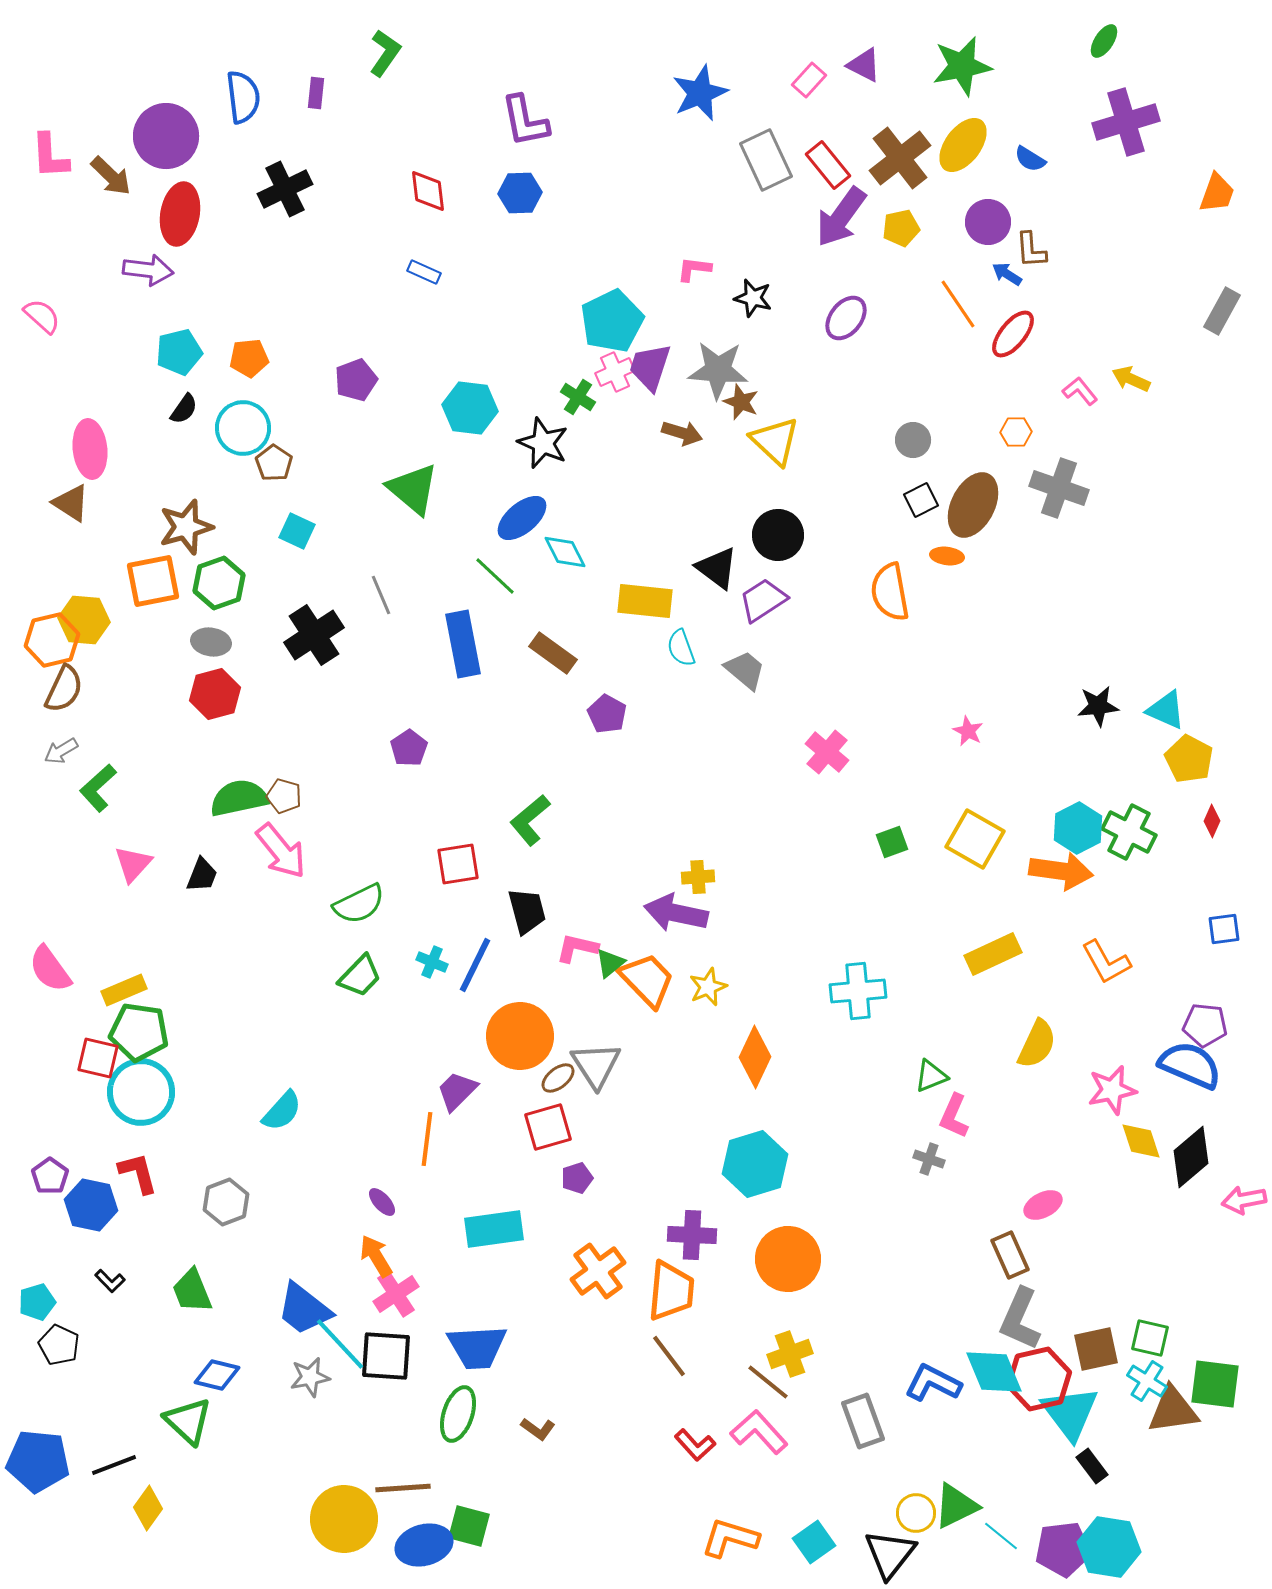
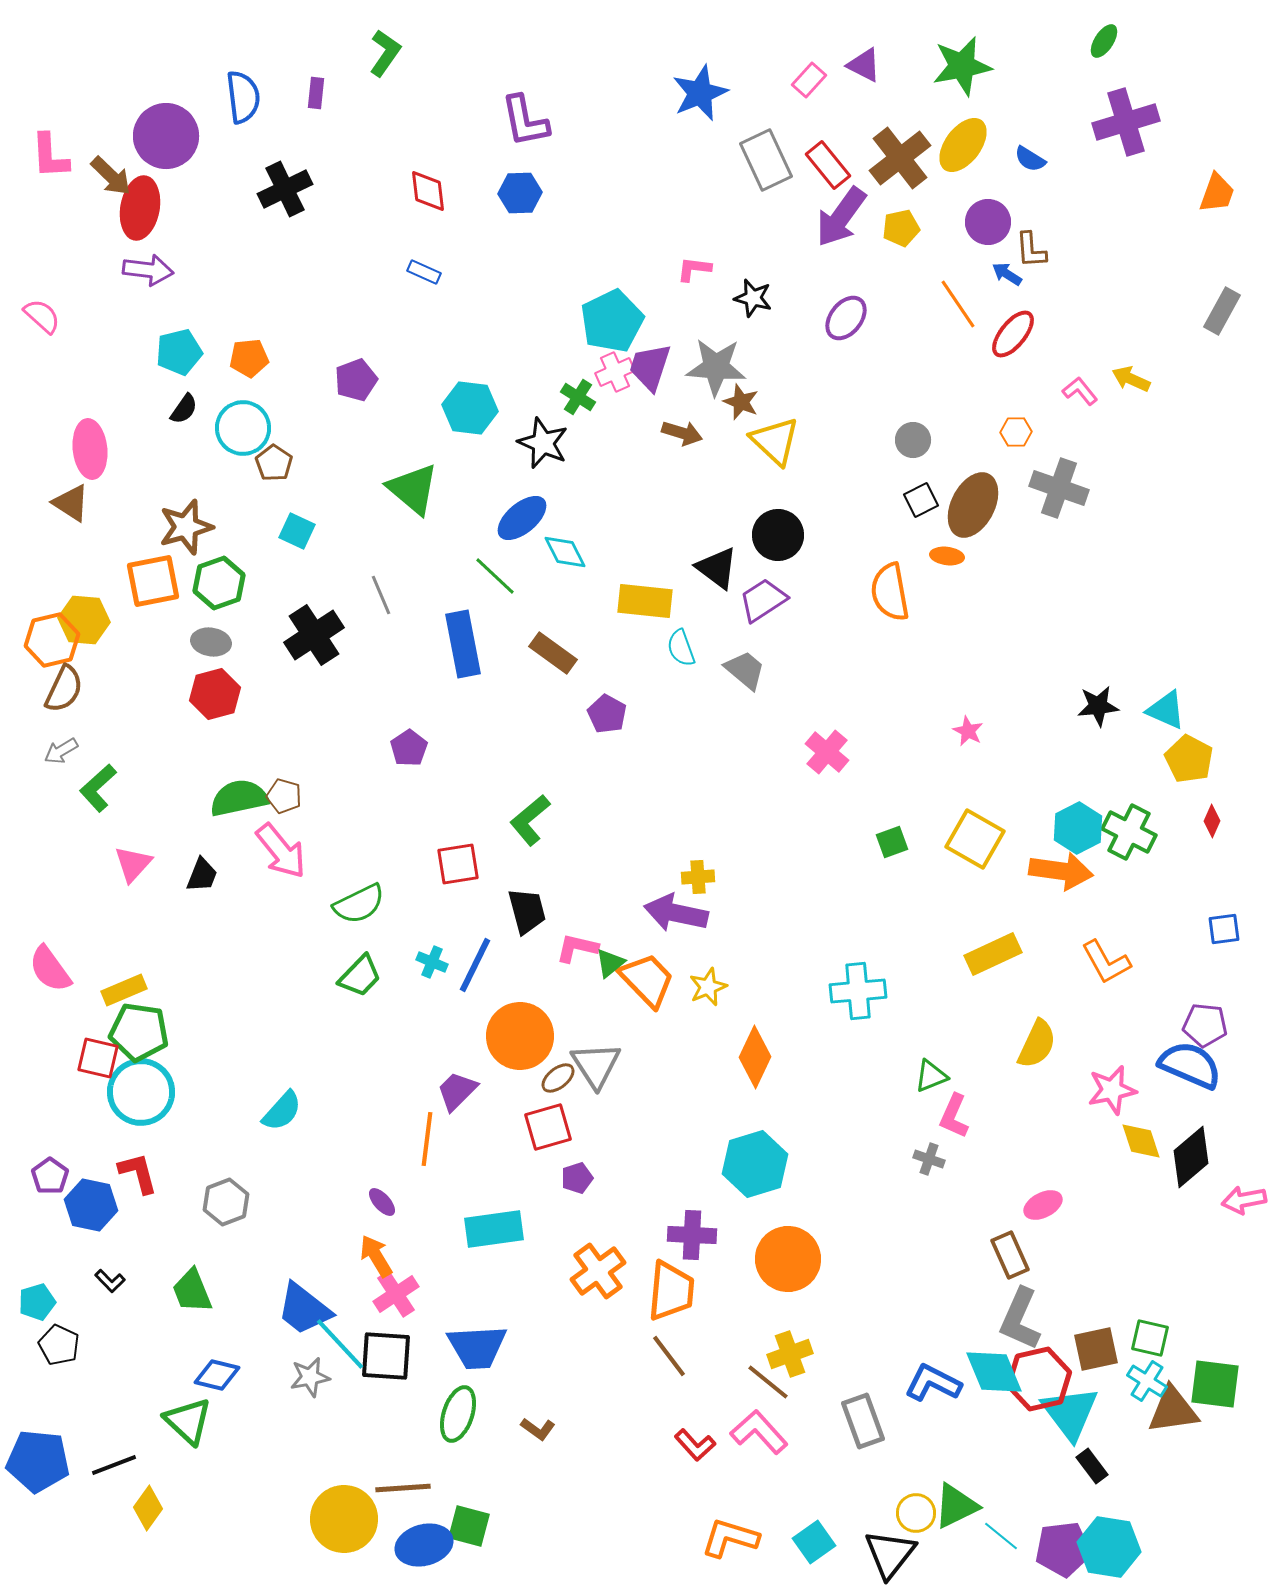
red ellipse at (180, 214): moved 40 px left, 6 px up
gray star at (718, 370): moved 2 px left, 3 px up
